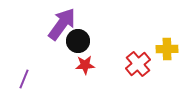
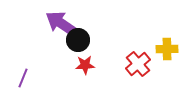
purple arrow: rotated 92 degrees counterclockwise
black circle: moved 1 px up
purple line: moved 1 px left, 1 px up
